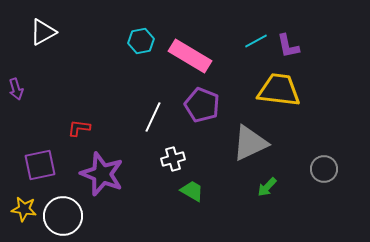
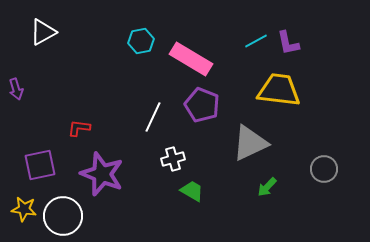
purple L-shape: moved 3 px up
pink rectangle: moved 1 px right, 3 px down
